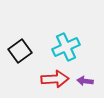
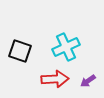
black square: rotated 35 degrees counterclockwise
purple arrow: moved 3 px right; rotated 42 degrees counterclockwise
